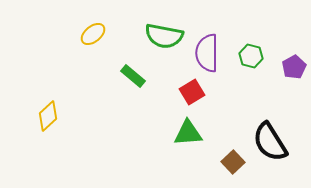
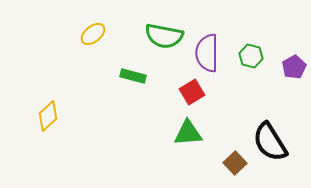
green rectangle: rotated 25 degrees counterclockwise
brown square: moved 2 px right, 1 px down
